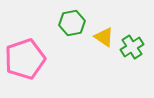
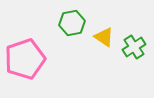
green cross: moved 2 px right
